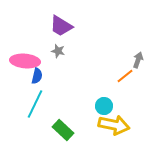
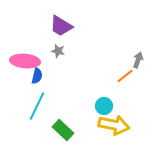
cyan line: moved 2 px right, 2 px down
